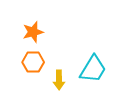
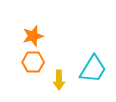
orange star: moved 4 px down
